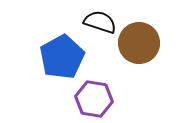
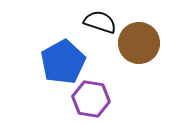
blue pentagon: moved 1 px right, 5 px down
purple hexagon: moved 3 px left
